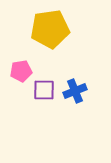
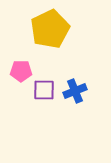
yellow pentagon: rotated 18 degrees counterclockwise
pink pentagon: rotated 10 degrees clockwise
